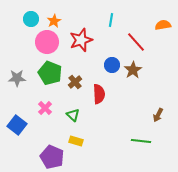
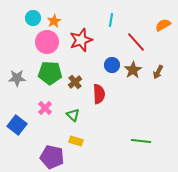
cyan circle: moved 2 px right, 1 px up
orange semicircle: rotated 21 degrees counterclockwise
green pentagon: rotated 20 degrees counterclockwise
brown arrow: moved 43 px up
purple pentagon: rotated 10 degrees counterclockwise
